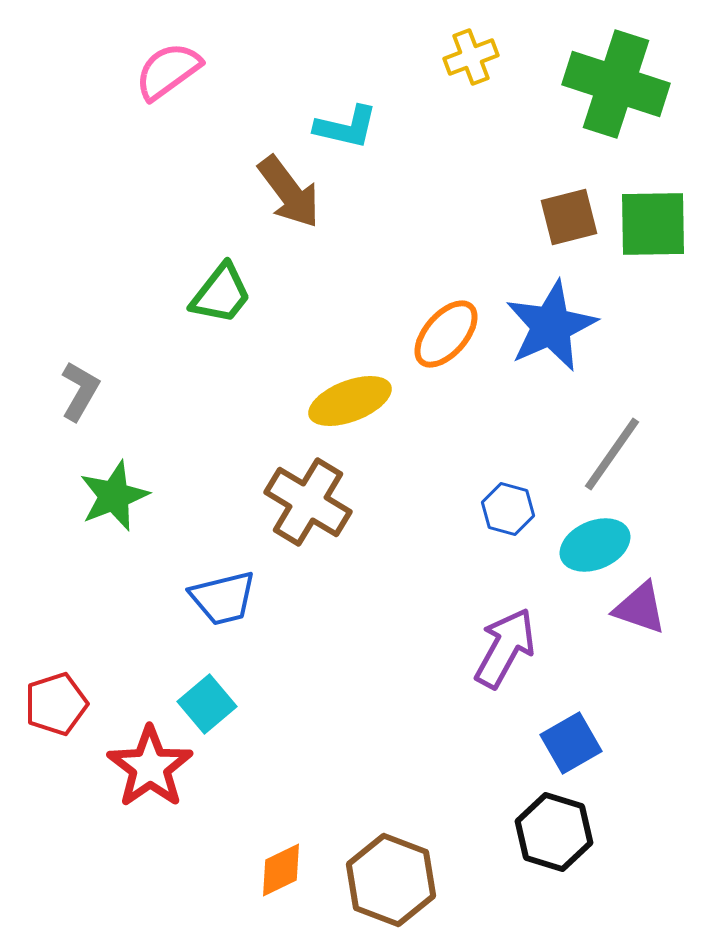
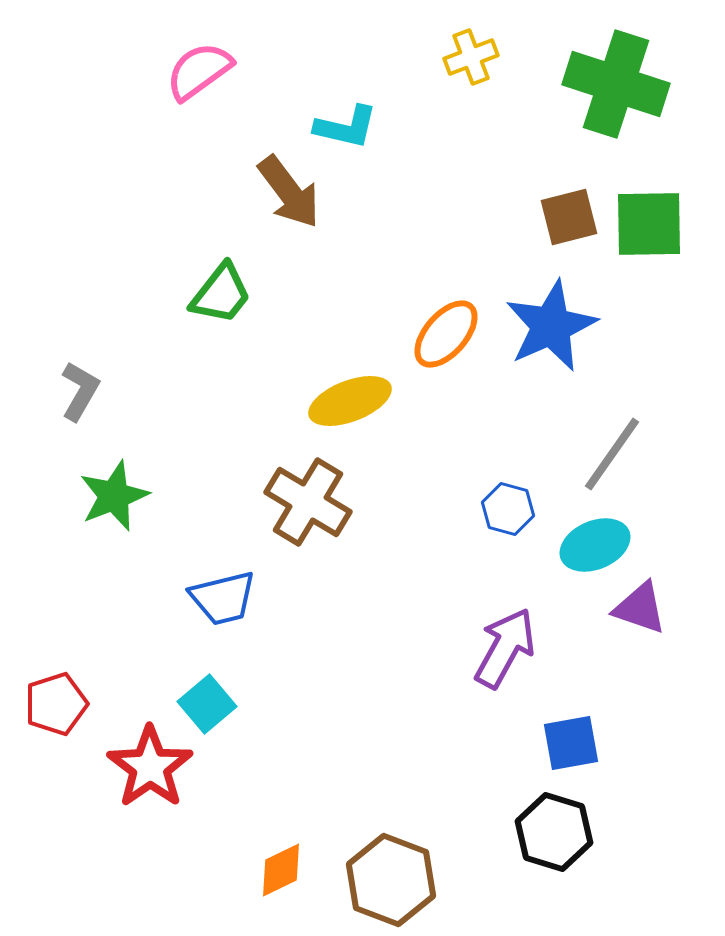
pink semicircle: moved 31 px right
green square: moved 4 px left
blue square: rotated 20 degrees clockwise
